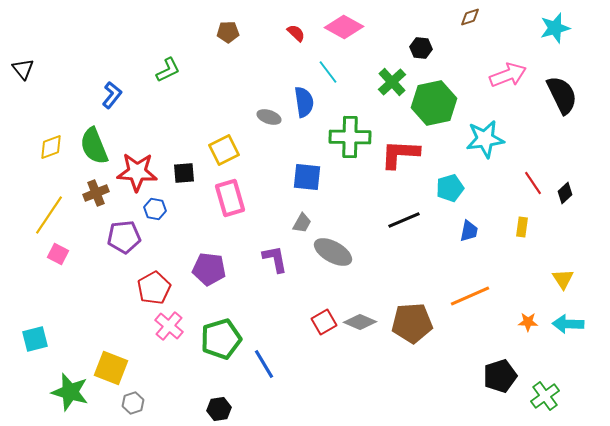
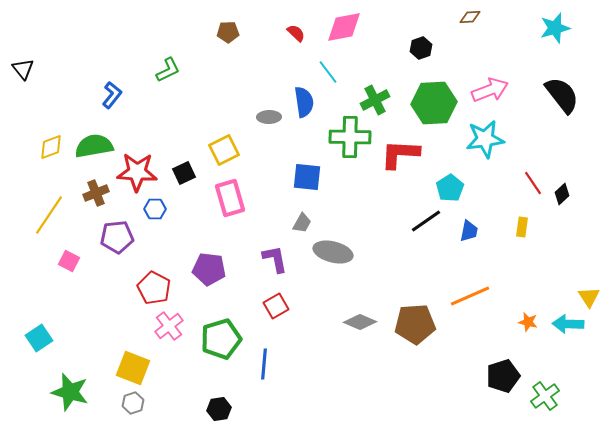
brown diamond at (470, 17): rotated 15 degrees clockwise
pink diamond at (344, 27): rotated 39 degrees counterclockwise
black hexagon at (421, 48): rotated 25 degrees counterclockwise
pink arrow at (508, 75): moved 18 px left, 15 px down
green cross at (392, 82): moved 17 px left, 18 px down; rotated 16 degrees clockwise
black semicircle at (562, 95): rotated 12 degrees counterclockwise
green hexagon at (434, 103): rotated 9 degrees clockwise
gray ellipse at (269, 117): rotated 20 degrees counterclockwise
green semicircle at (94, 146): rotated 102 degrees clockwise
black square at (184, 173): rotated 20 degrees counterclockwise
cyan pentagon at (450, 188): rotated 16 degrees counterclockwise
black diamond at (565, 193): moved 3 px left, 1 px down
blue hexagon at (155, 209): rotated 10 degrees counterclockwise
black line at (404, 220): moved 22 px right, 1 px down; rotated 12 degrees counterclockwise
purple pentagon at (124, 237): moved 7 px left
gray ellipse at (333, 252): rotated 15 degrees counterclockwise
pink square at (58, 254): moved 11 px right, 7 px down
yellow triangle at (563, 279): moved 26 px right, 18 px down
red pentagon at (154, 288): rotated 16 degrees counterclockwise
red square at (324, 322): moved 48 px left, 16 px up
orange star at (528, 322): rotated 12 degrees clockwise
brown pentagon at (412, 323): moved 3 px right, 1 px down
pink cross at (169, 326): rotated 12 degrees clockwise
cyan square at (35, 339): moved 4 px right, 1 px up; rotated 20 degrees counterclockwise
blue line at (264, 364): rotated 36 degrees clockwise
yellow square at (111, 368): moved 22 px right
black pentagon at (500, 376): moved 3 px right
